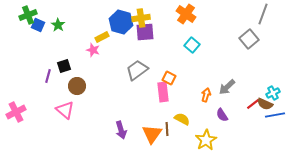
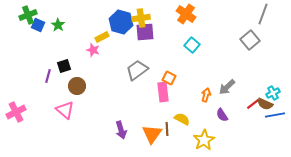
gray square: moved 1 px right, 1 px down
yellow star: moved 2 px left
